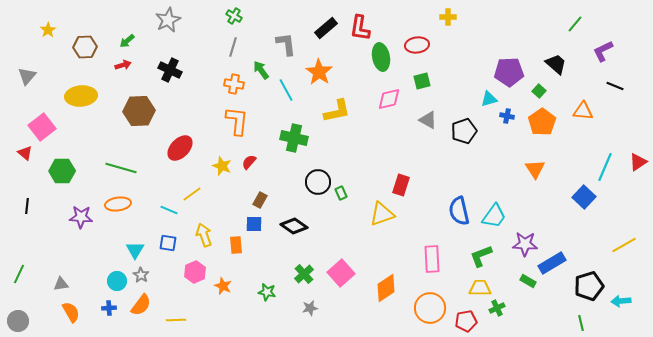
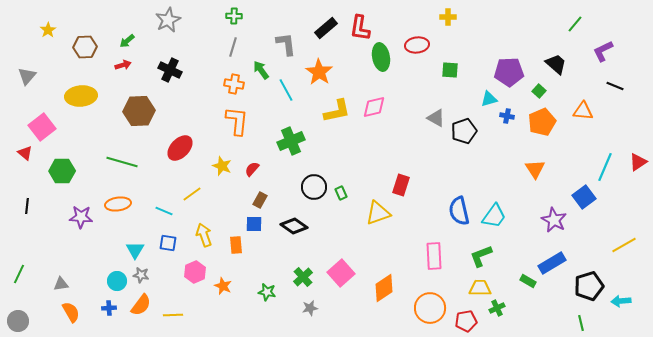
green cross at (234, 16): rotated 28 degrees counterclockwise
green square at (422, 81): moved 28 px right, 11 px up; rotated 18 degrees clockwise
pink diamond at (389, 99): moved 15 px left, 8 px down
gray triangle at (428, 120): moved 8 px right, 2 px up
orange pentagon at (542, 122): rotated 12 degrees clockwise
green cross at (294, 138): moved 3 px left, 3 px down; rotated 36 degrees counterclockwise
red semicircle at (249, 162): moved 3 px right, 7 px down
green line at (121, 168): moved 1 px right, 6 px up
black circle at (318, 182): moved 4 px left, 5 px down
blue square at (584, 197): rotated 10 degrees clockwise
cyan line at (169, 210): moved 5 px left, 1 px down
yellow triangle at (382, 214): moved 4 px left, 1 px up
purple star at (525, 244): moved 29 px right, 24 px up; rotated 25 degrees clockwise
pink rectangle at (432, 259): moved 2 px right, 3 px up
green cross at (304, 274): moved 1 px left, 3 px down
gray star at (141, 275): rotated 21 degrees counterclockwise
orange diamond at (386, 288): moved 2 px left
yellow line at (176, 320): moved 3 px left, 5 px up
